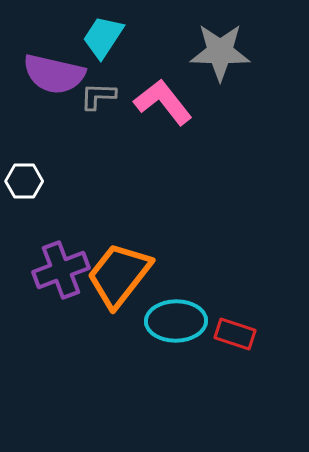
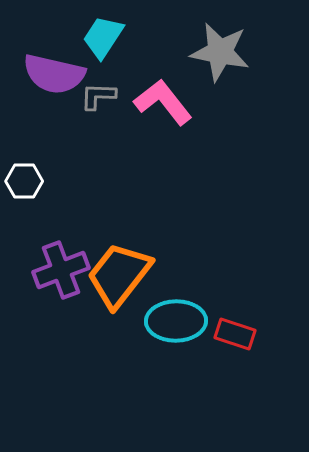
gray star: rotated 10 degrees clockwise
